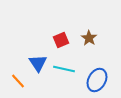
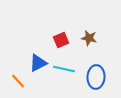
brown star: rotated 21 degrees counterclockwise
blue triangle: rotated 36 degrees clockwise
blue ellipse: moved 1 px left, 3 px up; rotated 25 degrees counterclockwise
